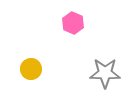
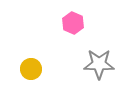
gray star: moved 6 px left, 9 px up
